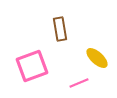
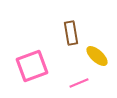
brown rectangle: moved 11 px right, 4 px down
yellow ellipse: moved 2 px up
